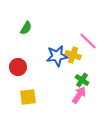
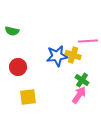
green semicircle: moved 14 px left, 3 px down; rotated 72 degrees clockwise
pink line: rotated 48 degrees counterclockwise
